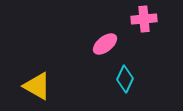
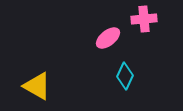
pink ellipse: moved 3 px right, 6 px up
cyan diamond: moved 3 px up
